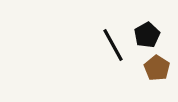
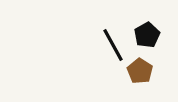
brown pentagon: moved 17 px left, 3 px down
